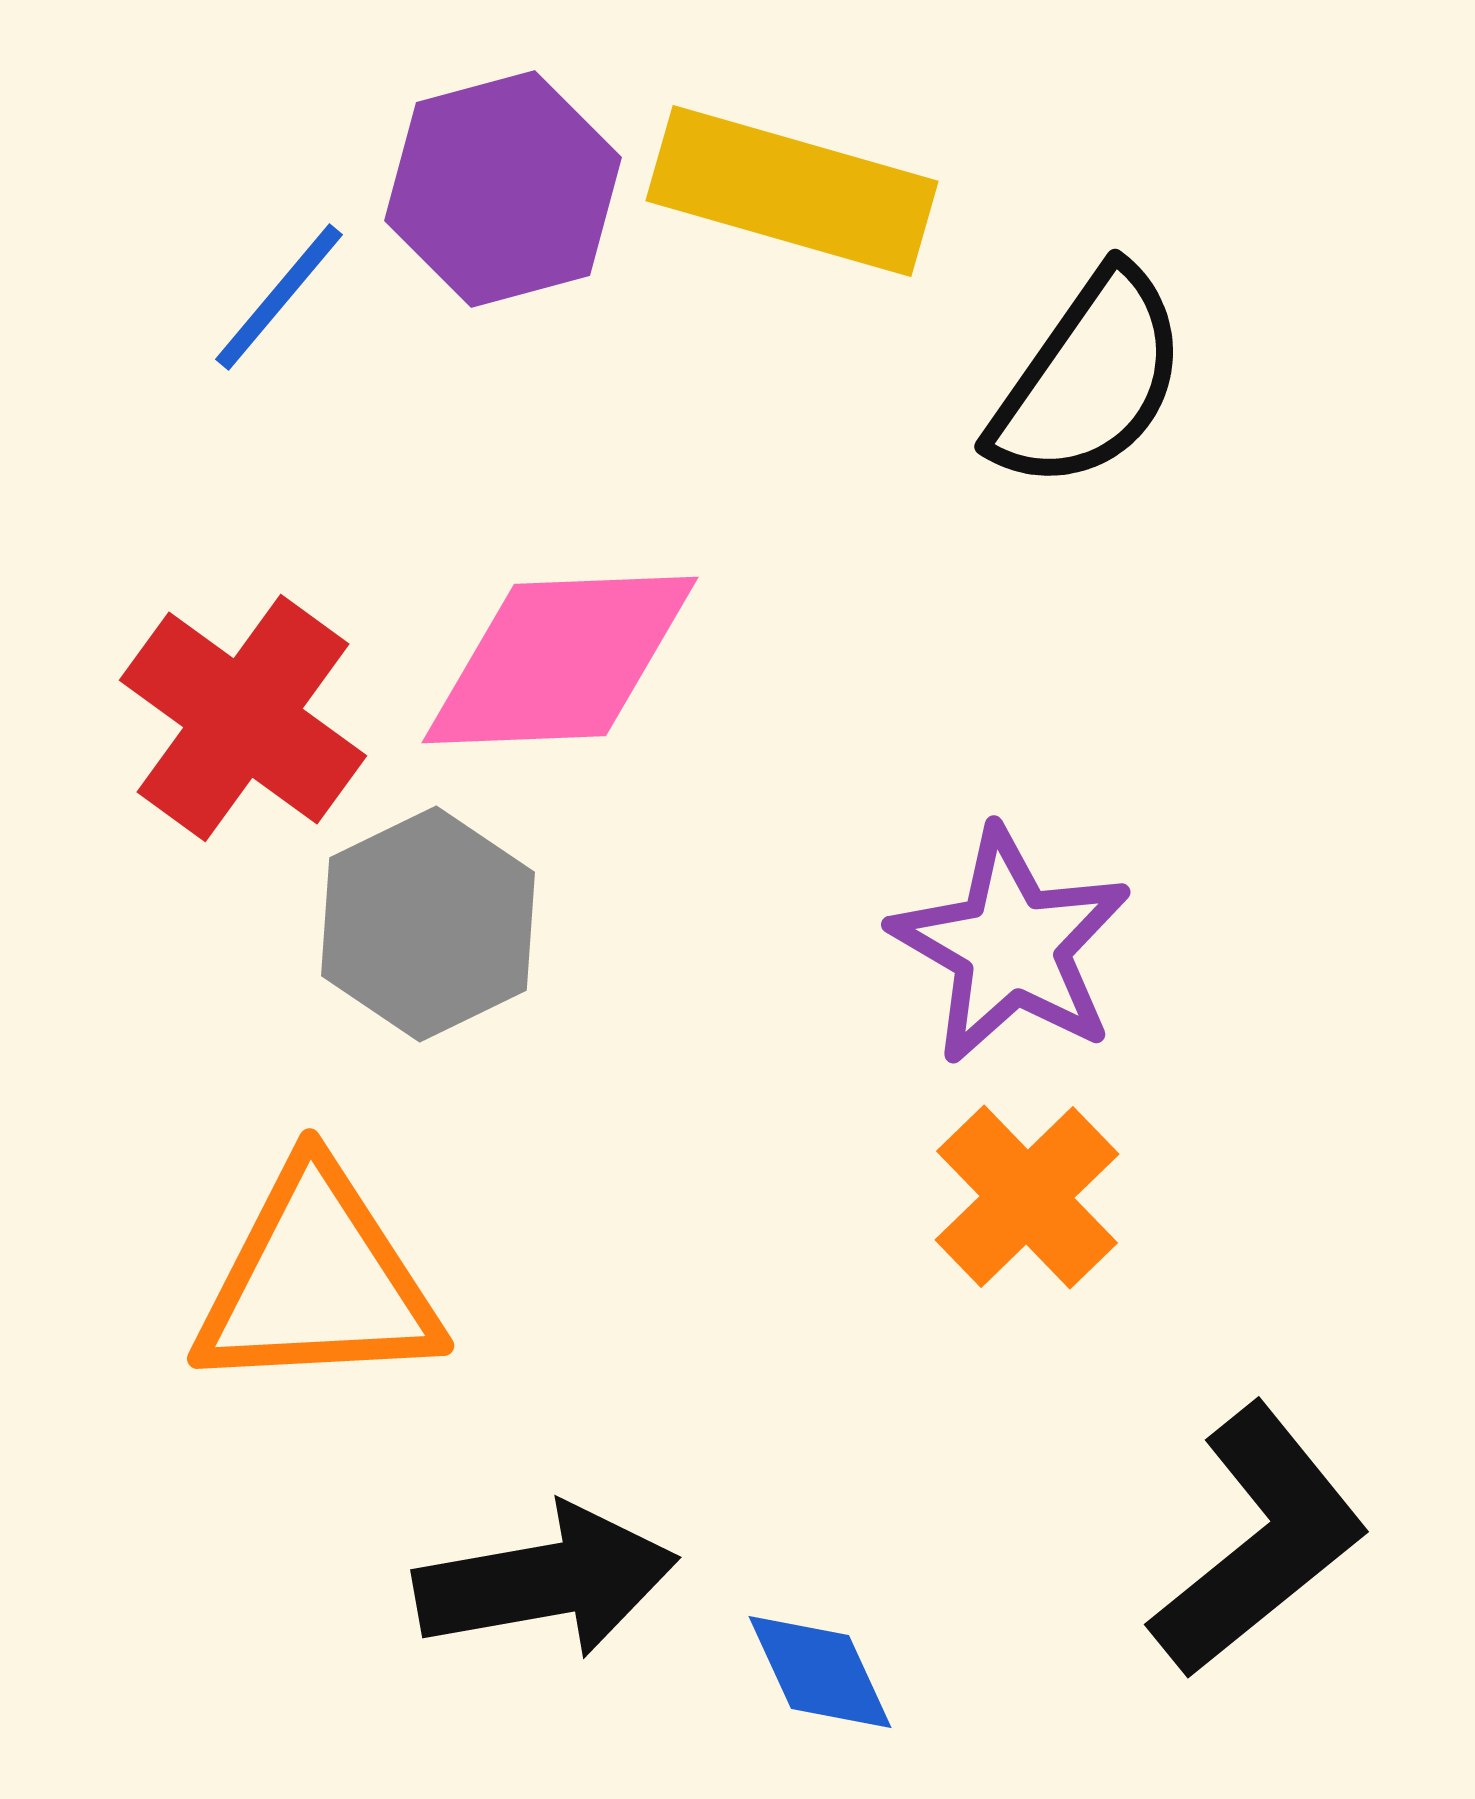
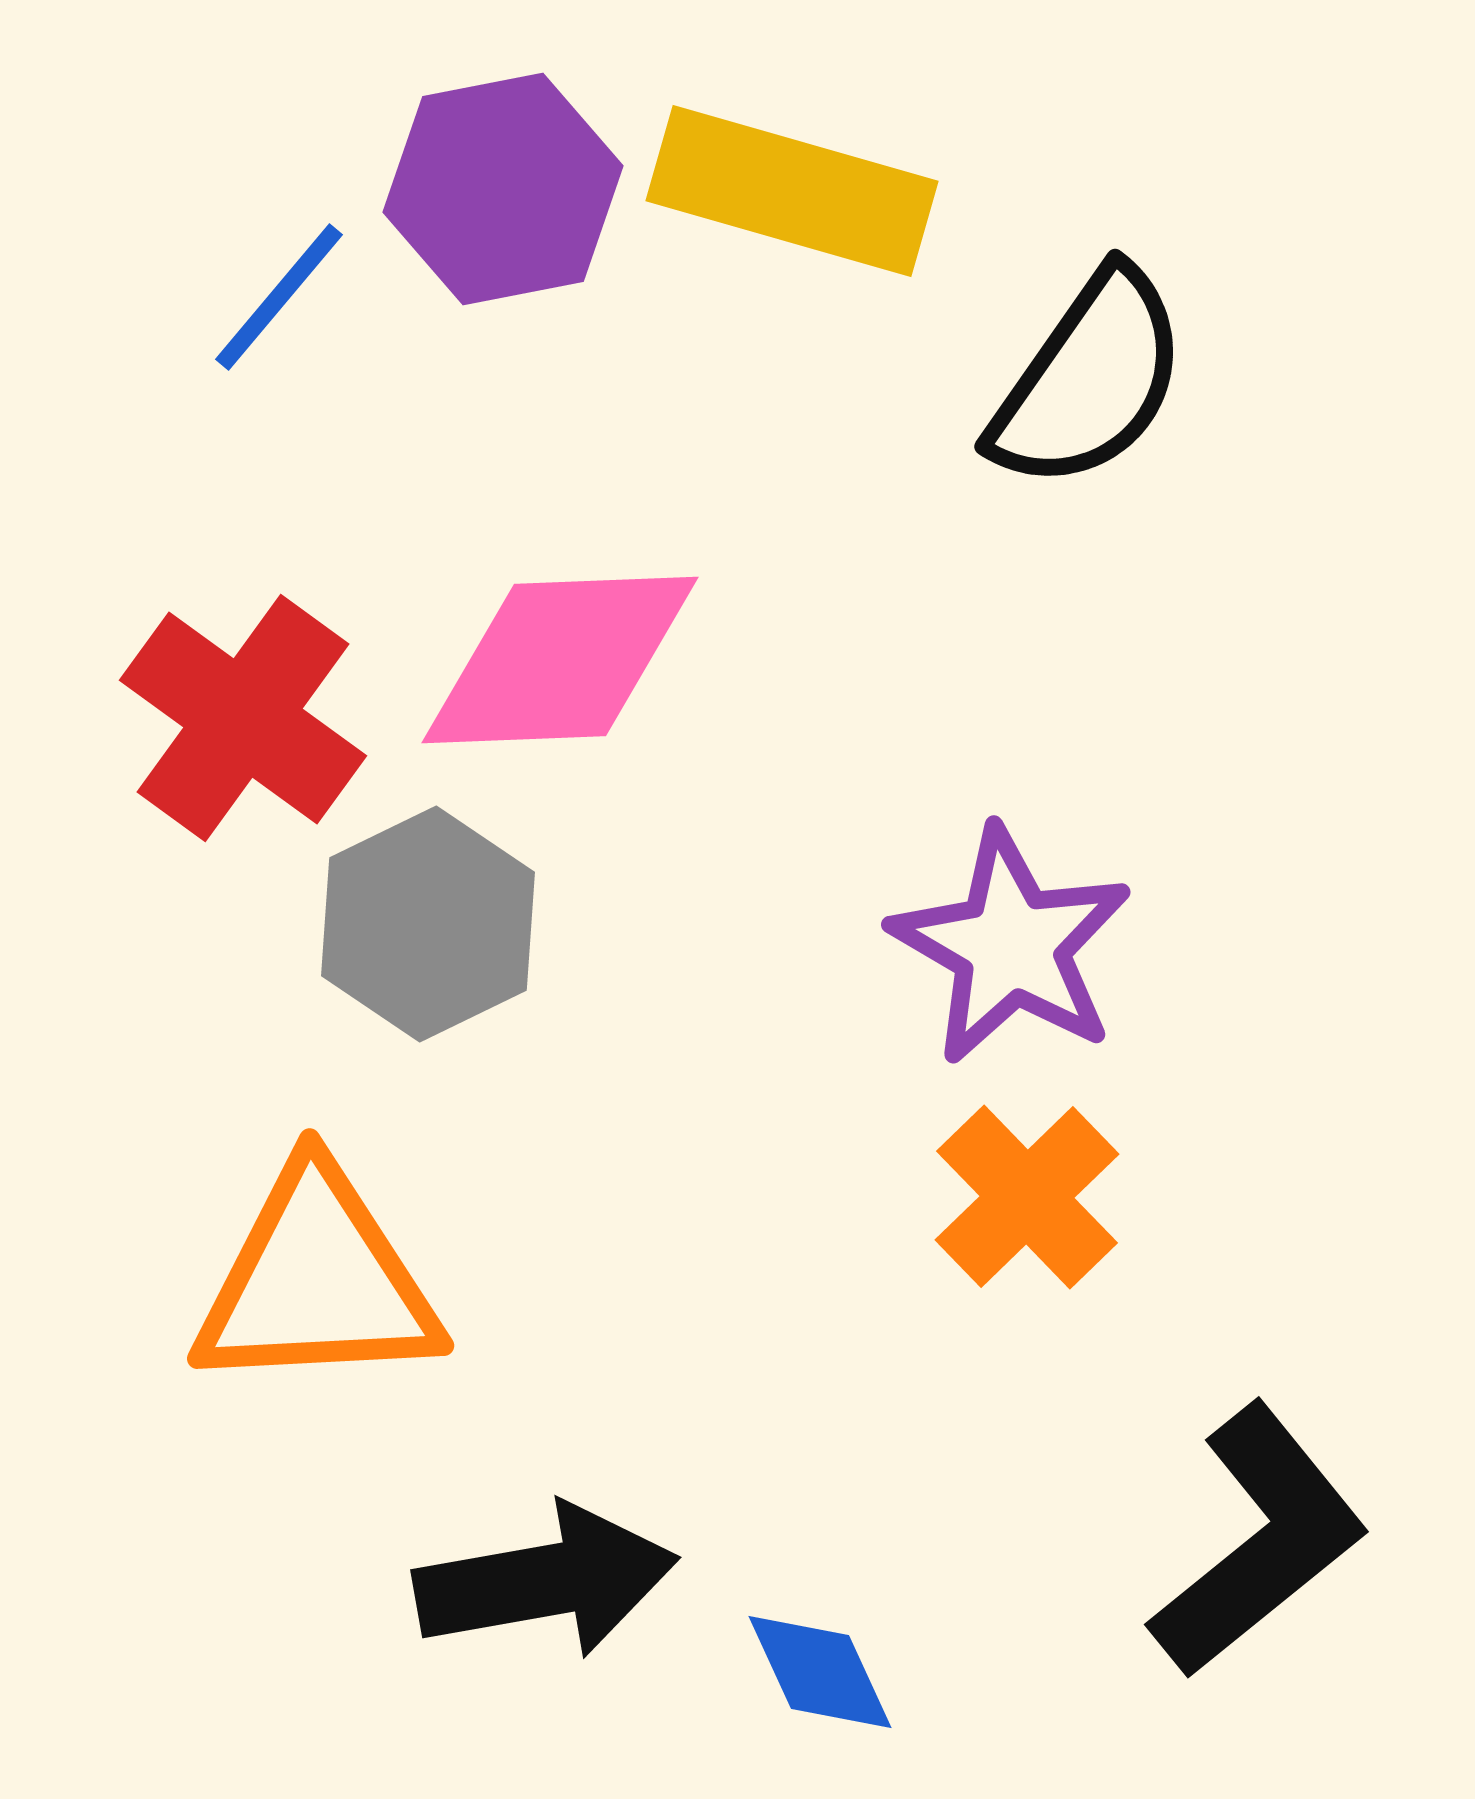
purple hexagon: rotated 4 degrees clockwise
